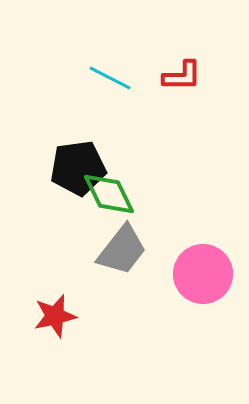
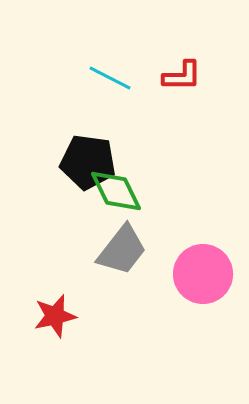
black pentagon: moved 10 px right, 6 px up; rotated 16 degrees clockwise
green diamond: moved 7 px right, 3 px up
